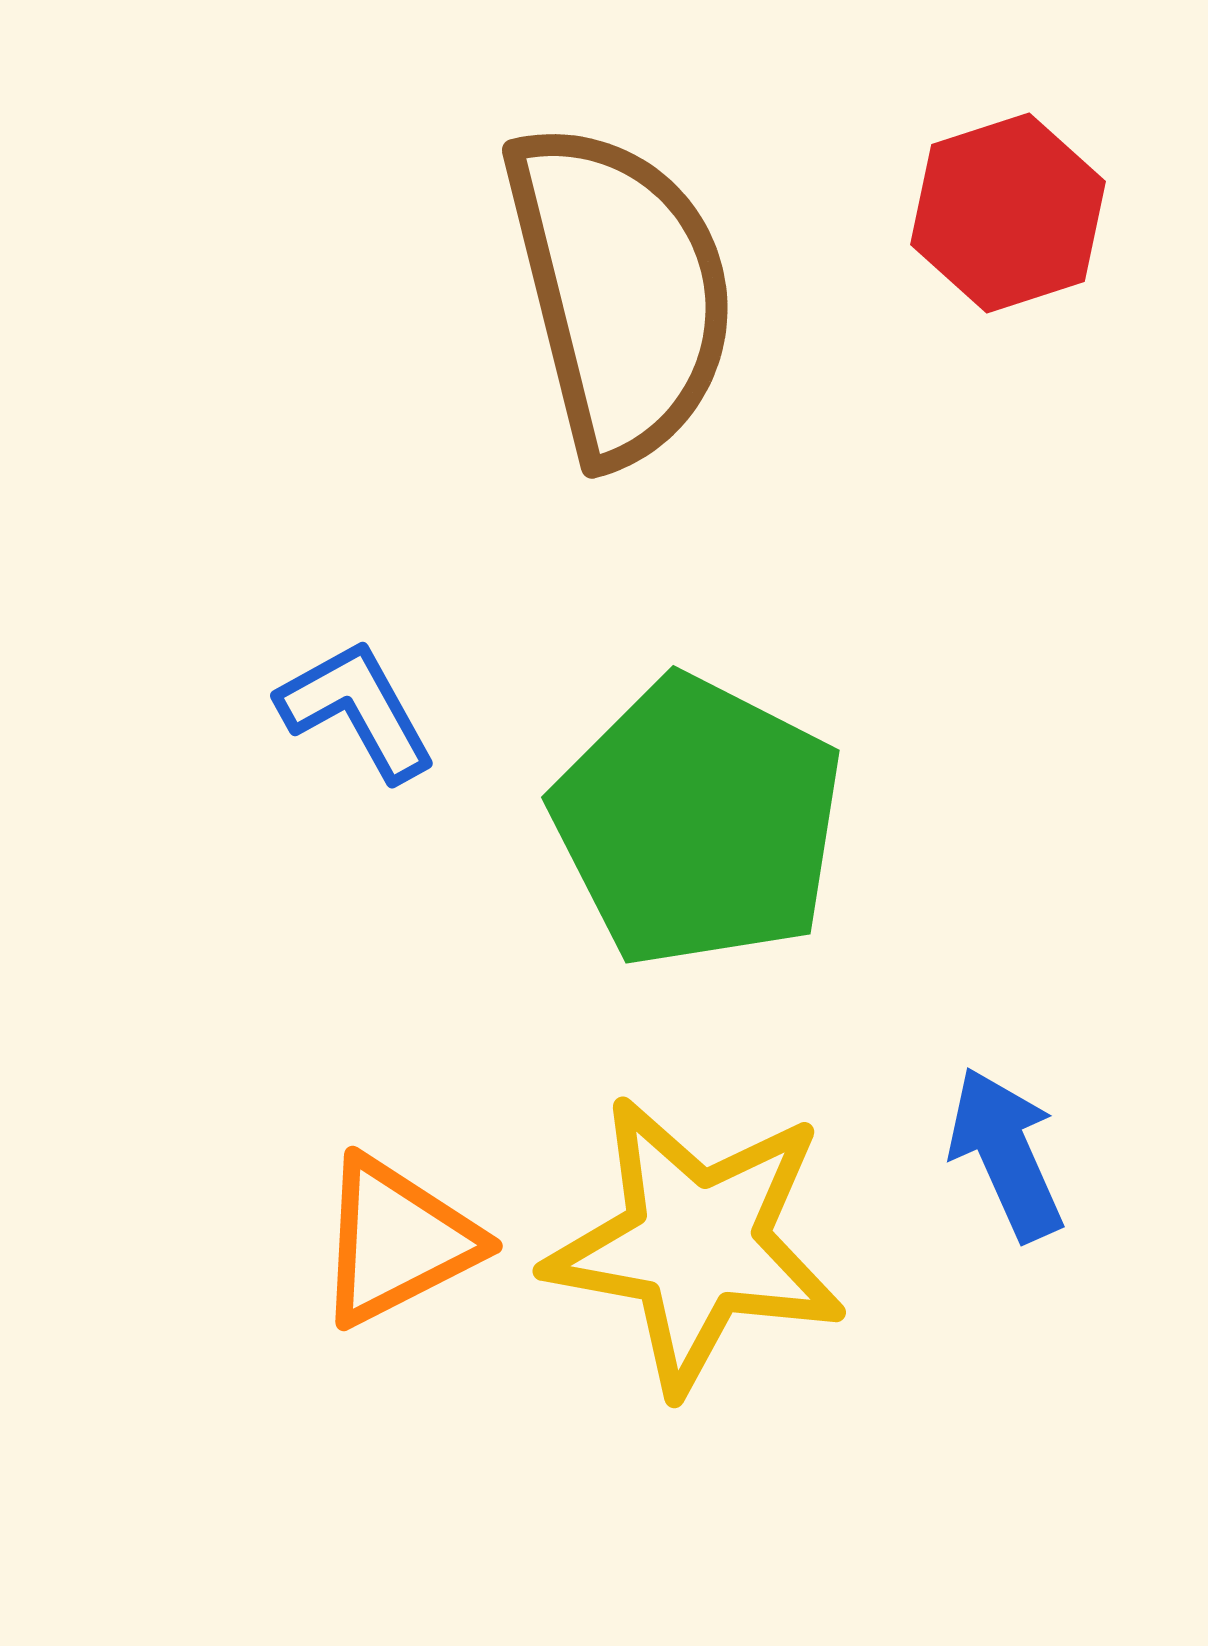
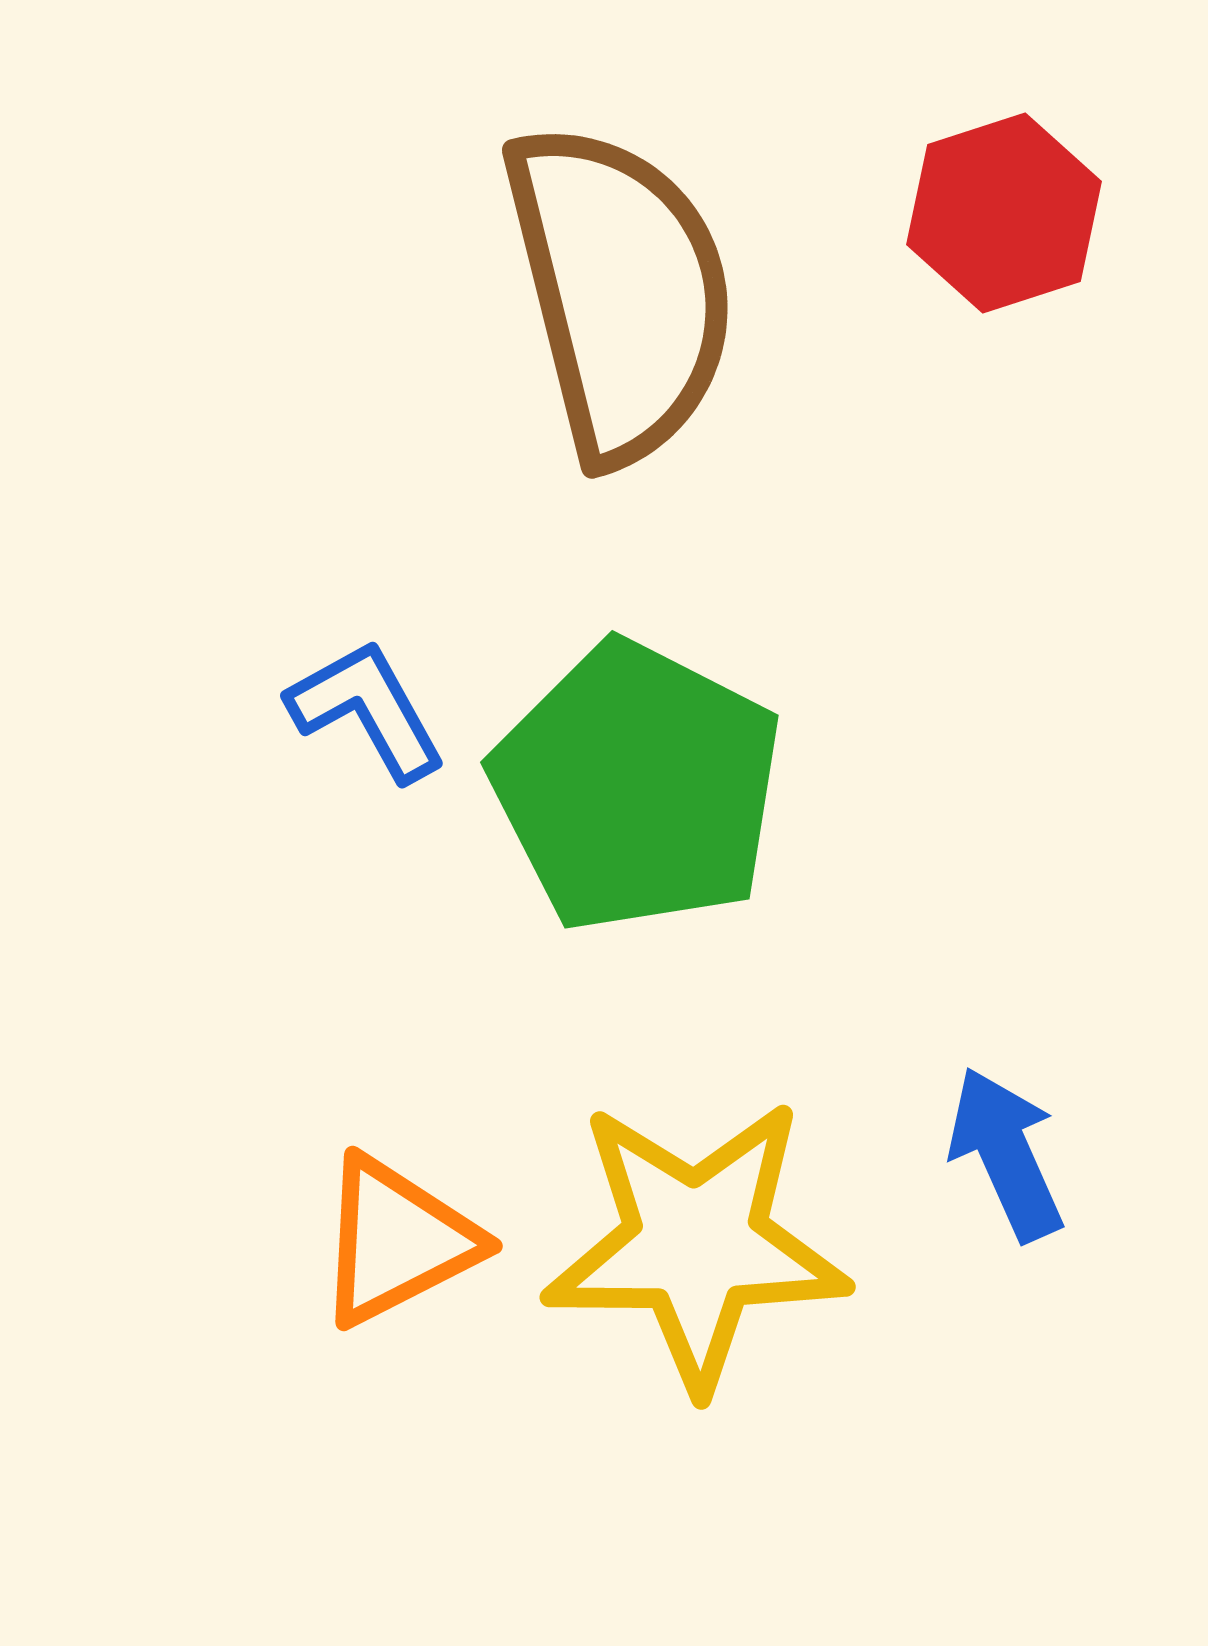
red hexagon: moved 4 px left
blue L-shape: moved 10 px right
green pentagon: moved 61 px left, 35 px up
yellow star: rotated 10 degrees counterclockwise
